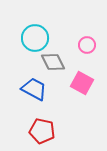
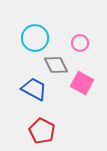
pink circle: moved 7 px left, 2 px up
gray diamond: moved 3 px right, 3 px down
red pentagon: rotated 15 degrees clockwise
